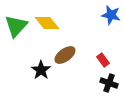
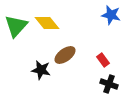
black star: rotated 24 degrees counterclockwise
black cross: moved 1 px down
